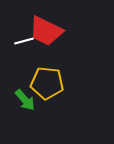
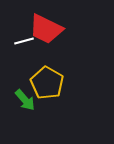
red trapezoid: moved 2 px up
yellow pentagon: rotated 24 degrees clockwise
